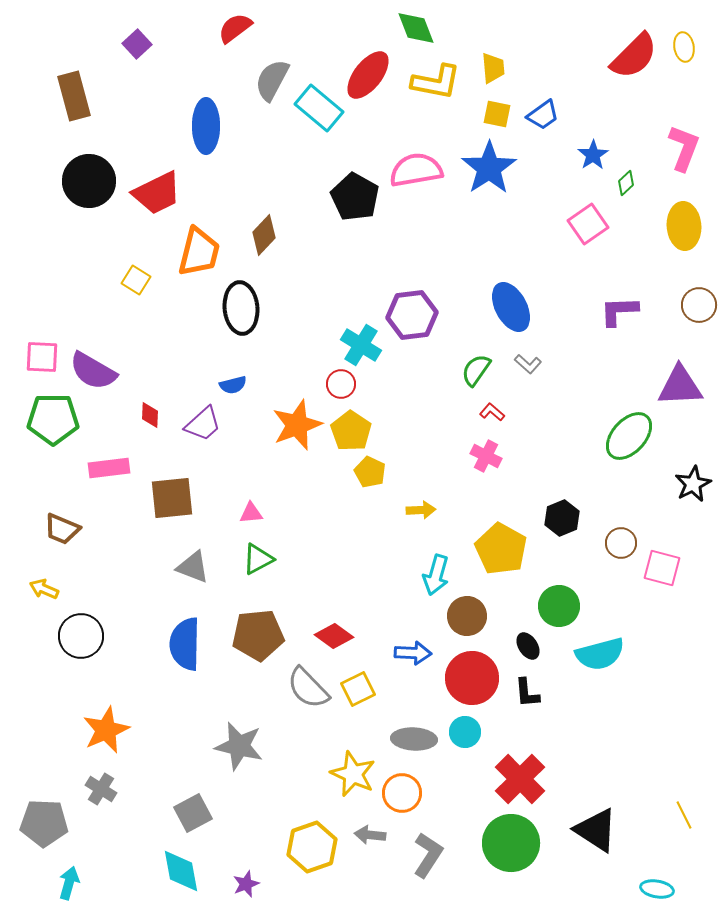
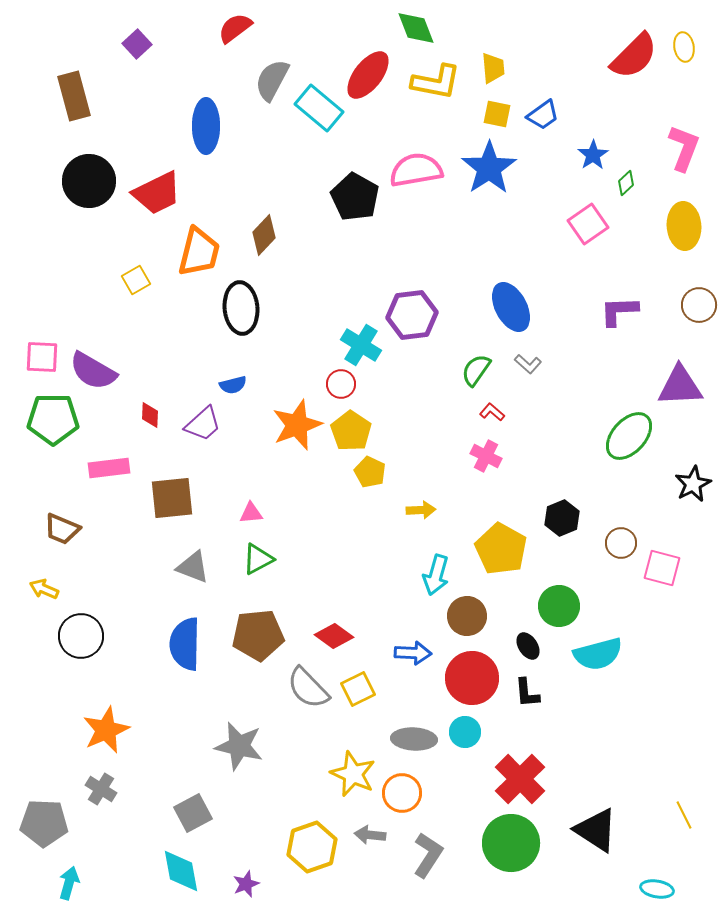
yellow square at (136, 280): rotated 28 degrees clockwise
cyan semicircle at (600, 654): moved 2 px left
